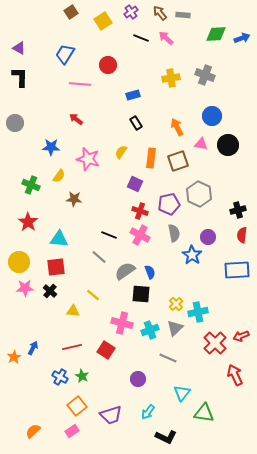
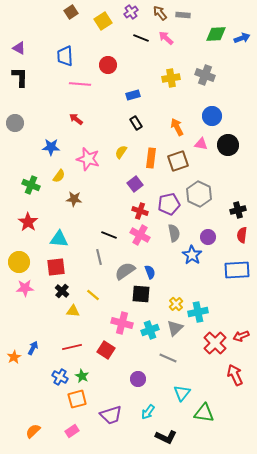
blue trapezoid at (65, 54): moved 2 px down; rotated 35 degrees counterclockwise
purple square at (135, 184): rotated 28 degrees clockwise
gray line at (99, 257): rotated 35 degrees clockwise
black cross at (50, 291): moved 12 px right
orange square at (77, 406): moved 7 px up; rotated 24 degrees clockwise
